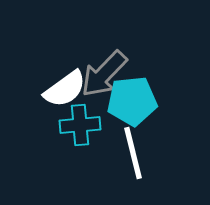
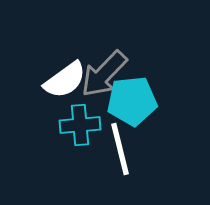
white semicircle: moved 9 px up
white line: moved 13 px left, 4 px up
